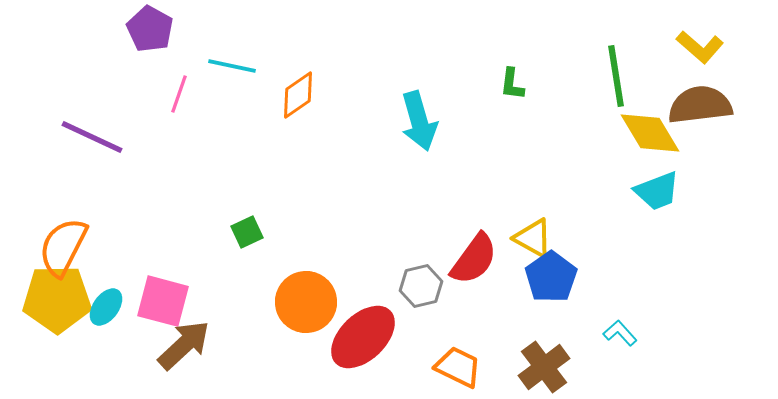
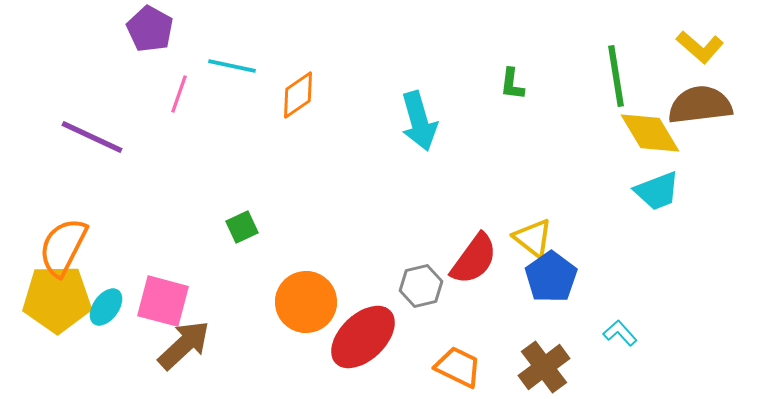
green square: moved 5 px left, 5 px up
yellow triangle: rotated 9 degrees clockwise
